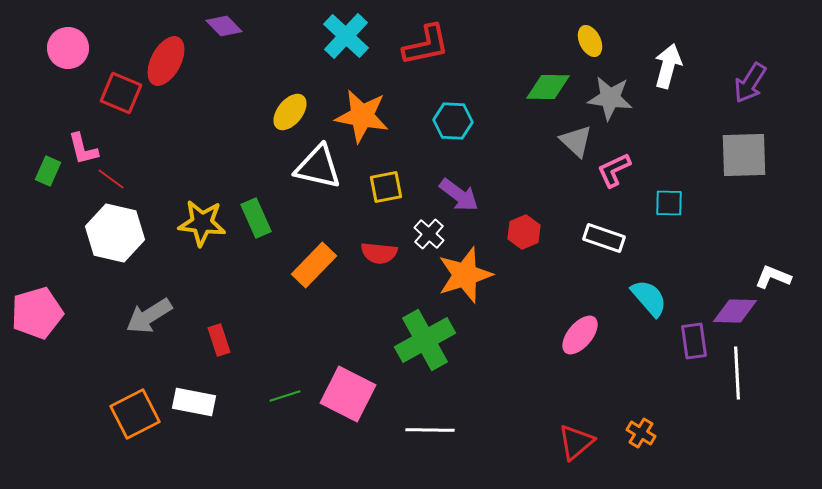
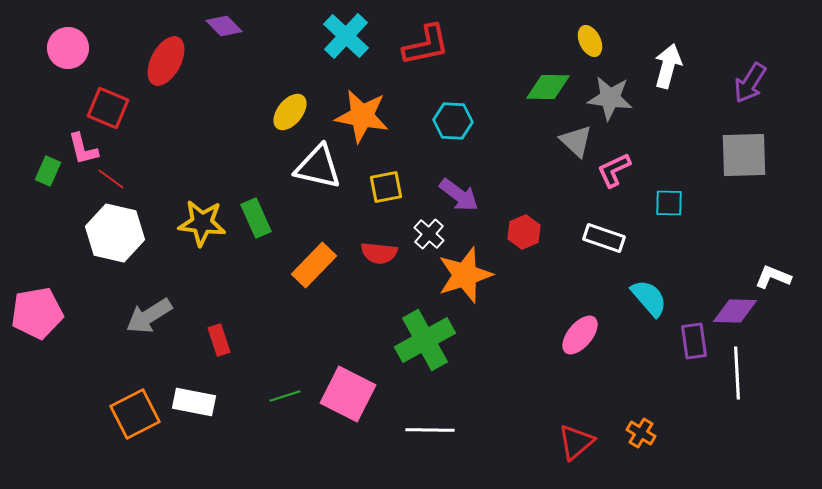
red square at (121, 93): moved 13 px left, 15 px down
pink pentagon at (37, 313): rotated 6 degrees clockwise
